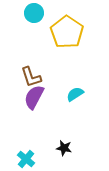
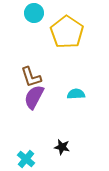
cyan semicircle: moved 1 px right; rotated 30 degrees clockwise
black star: moved 2 px left, 1 px up
